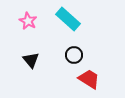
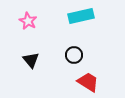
cyan rectangle: moved 13 px right, 3 px up; rotated 55 degrees counterclockwise
red trapezoid: moved 1 px left, 3 px down
